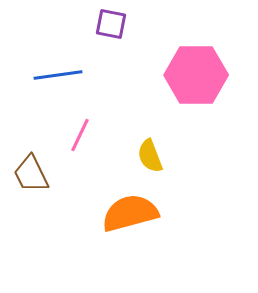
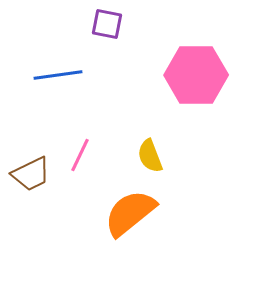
purple square: moved 4 px left
pink line: moved 20 px down
brown trapezoid: rotated 90 degrees counterclockwise
orange semicircle: rotated 24 degrees counterclockwise
